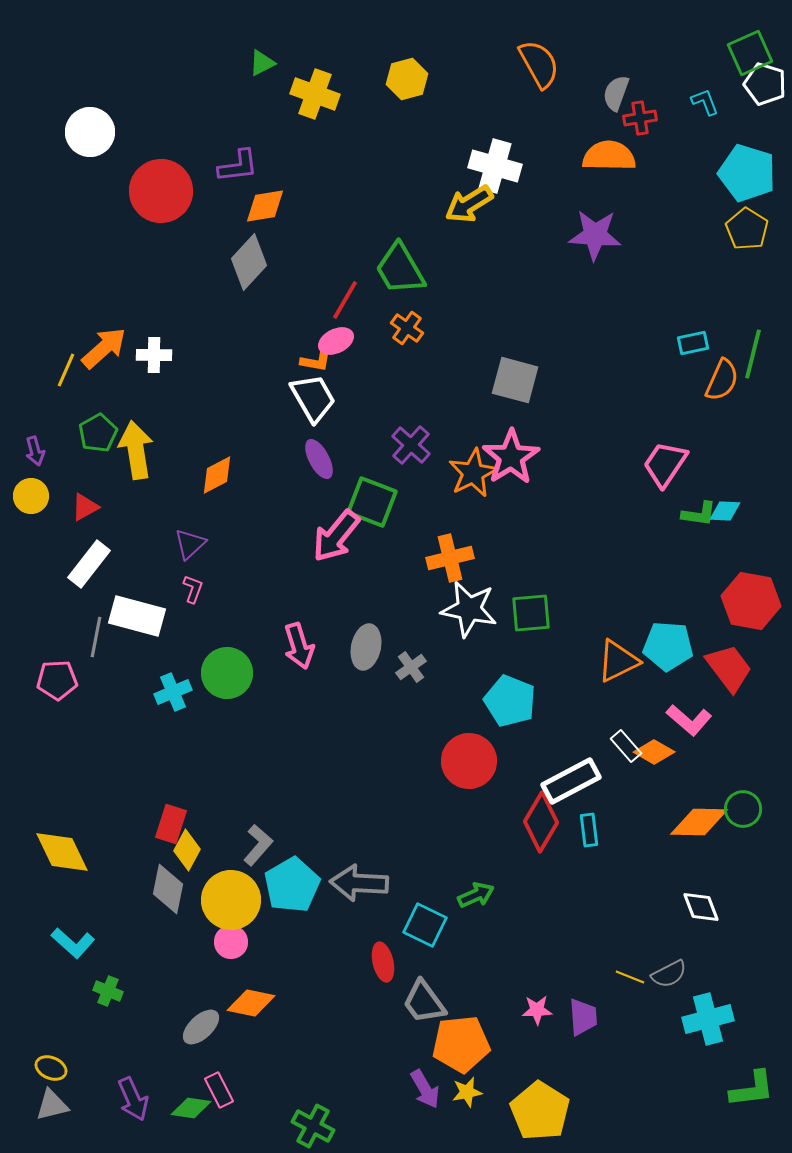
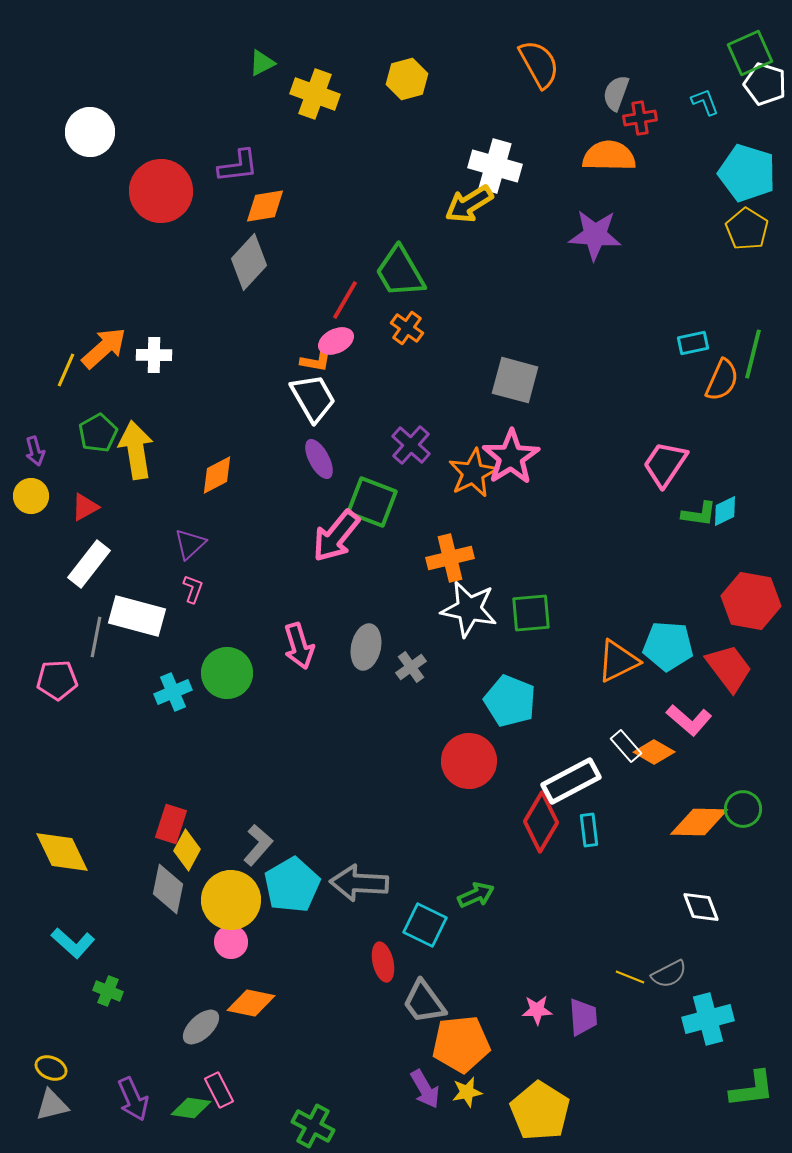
green trapezoid at (400, 269): moved 3 px down
cyan diamond at (725, 511): rotated 28 degrees counterclockwise
